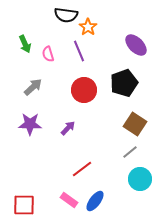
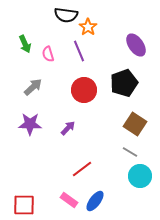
purple ellipse: rotated 10 degrees clockwise
gray line: rotated 70 degrees clockwise
cyan circle: moved 3 px up
